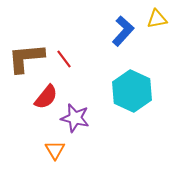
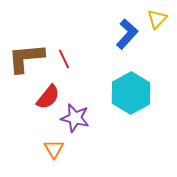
yellow triangle: rotated 35 degrees counterclockwise
blue L-shape: moved 4 px right, 3 px down
red line: rotated 12 degrees clockwise
cyan hexagon: moved 1 px left, 2 px down; rotated 6 degrees clockwise
red semicircle: moved 2 px right
orange triangle: moved 1 px left, 1 px up
